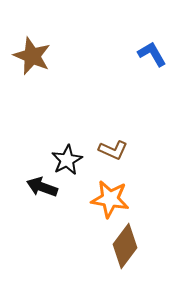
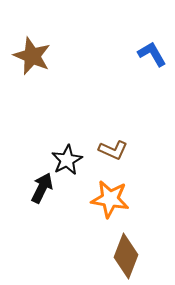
black arrow: moved 1 px down; rotated 96 degrees clockwise
brown diamond: moved 1 px right, 10 px down; rotated 15 degrees counterclockwise
